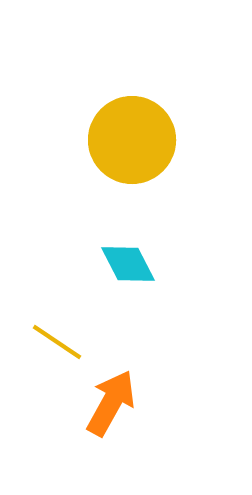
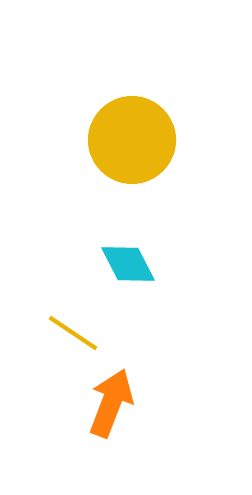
yellow line: moved 16 px right, 9 px up
orange arrow: rotated 8 degrees counterclockwise
